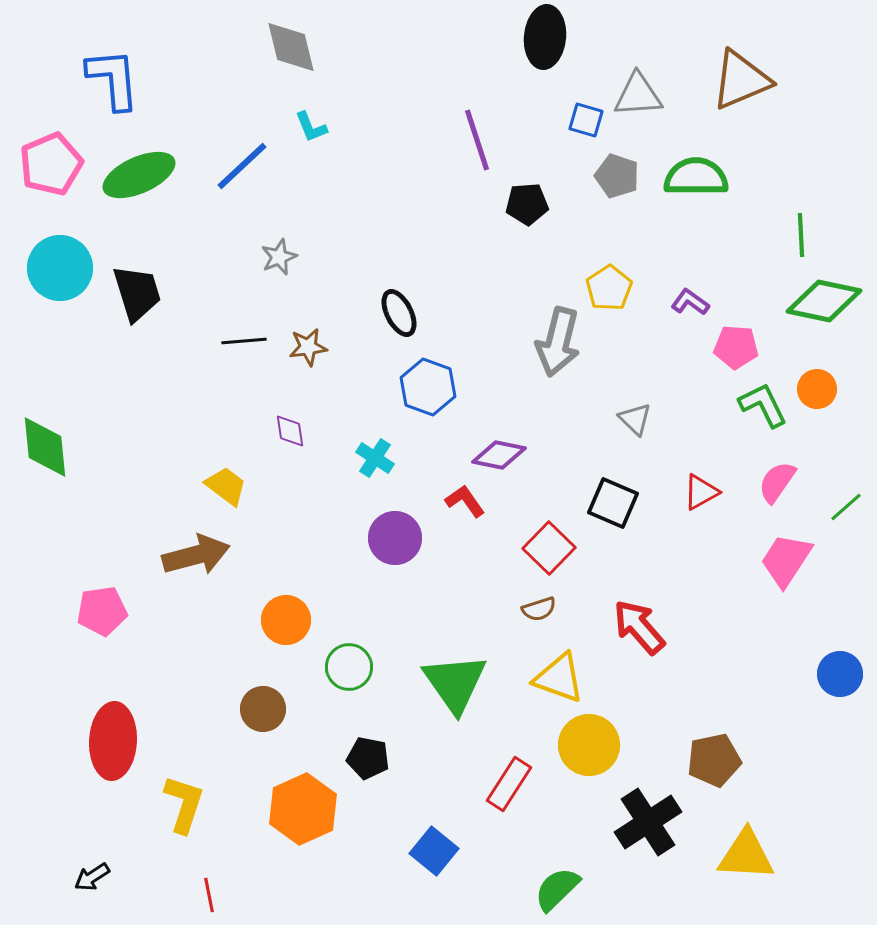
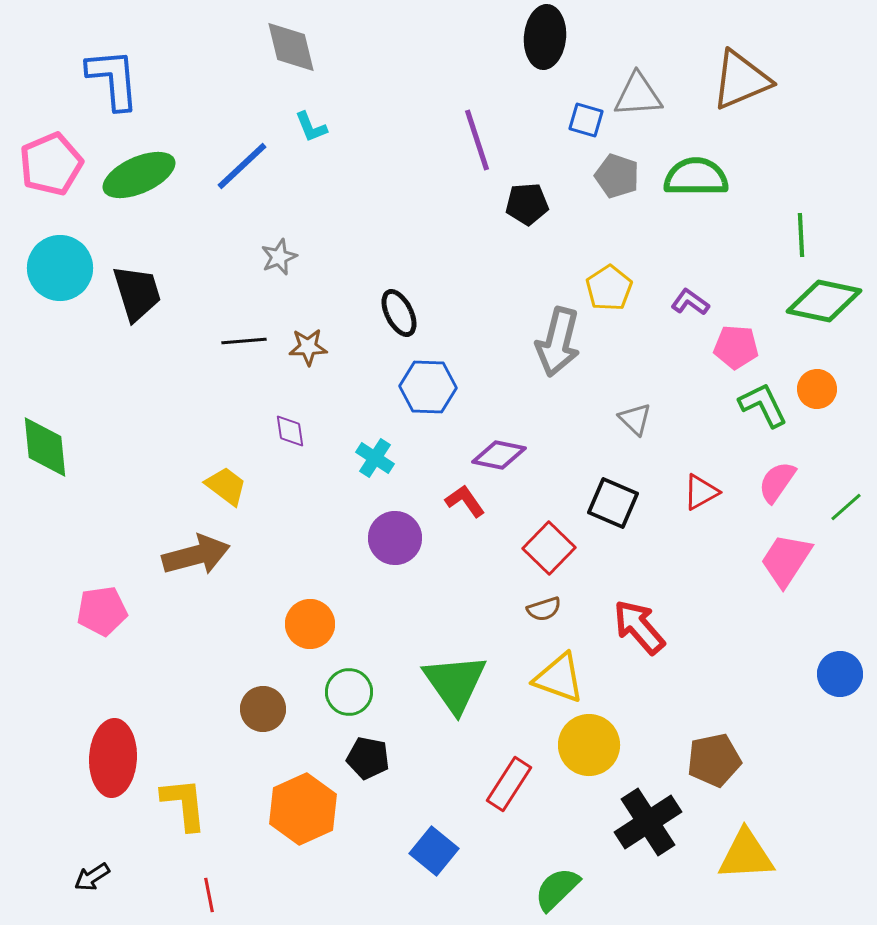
brown star at (308, 347): rotated 6 degrees clockwise
blue hexagon at (428, 387): rotated 18 degrees counterclockwise
brown semicircle at (539, 609): moved 5 px right
orange circle at (286, 620): moved 24 px right, 4 px down
green circle at (349, 667): moved 25 px down
red ellipse at (113, 741): moved 17 px down
yellow L-shape at (184, 804): rotated 24 degrees counterclockwise
yellow triangle at (746, 855): rotated 6 degrees counterclockwise
